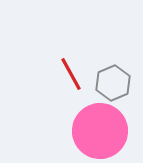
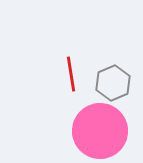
red line: rotated 20 degrees clockwise
